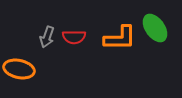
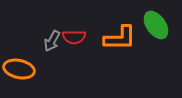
green ellipse: moved 1 px right, 3 px up
gray arrow: moved 5 px right, 4 px down; rotated 10 degrees clockwise
